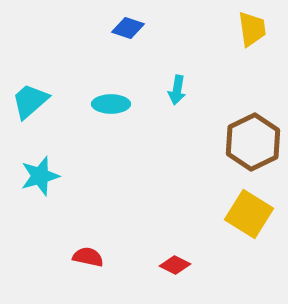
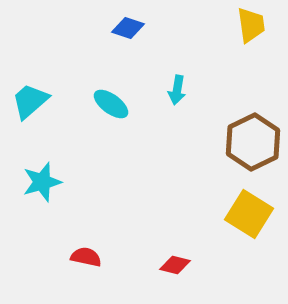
yellow trapezoid: moved 1 px left, 4 px up
cyan ellipse: rotated 36 degrees clockwise
cyan star: moved 2 px right, 6 px down
red semicircle: moved 2 px left
red diamond: rotated 12 degrees counterclockwise
